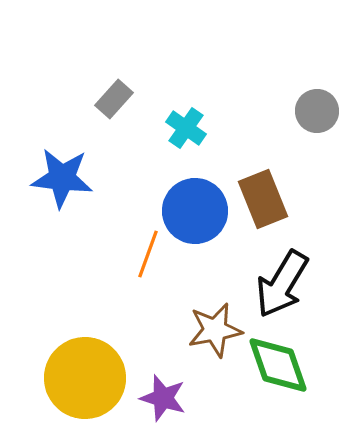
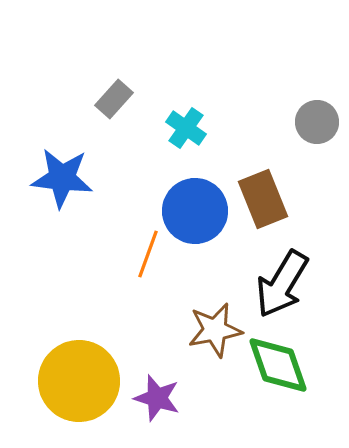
gray circle: moved 11 px down
yellow circle: moved 6 px left, 3 px down
purple star: moved 6 px left
